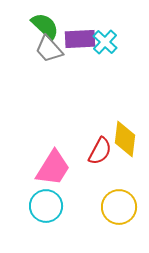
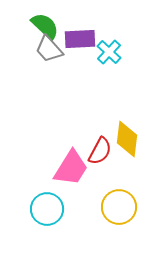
cyan cross: moved 4 px right, 10 px down
yellow diamond: moved 2 px right
pink trapezoid: moved 18 px right
cyan circle: moved 1 px right, 3 px down
